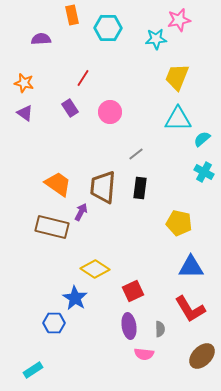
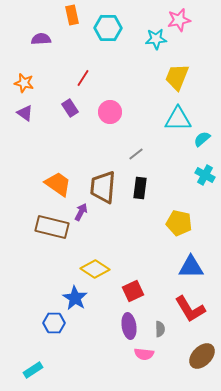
cyan cross: moved 1 px right, 3 px down
